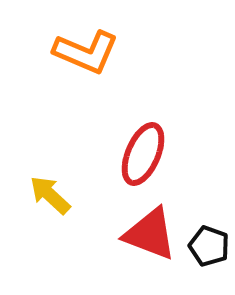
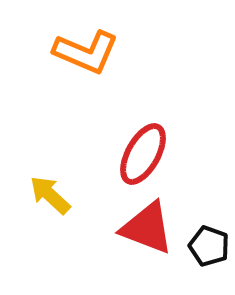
red ellipse: rotated 6 degrees clockwise
red triangle: moved 3 px left, 6 px up
